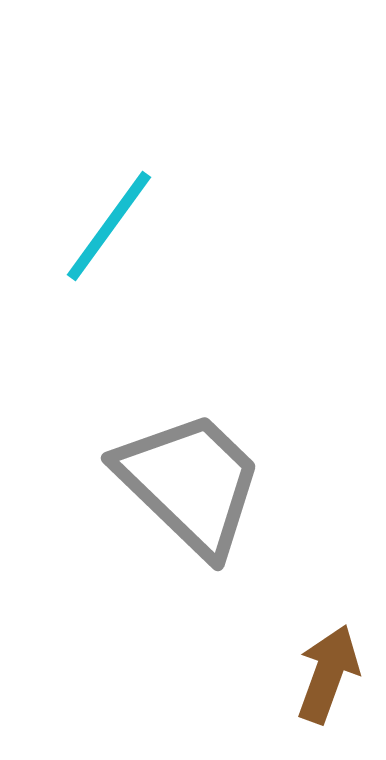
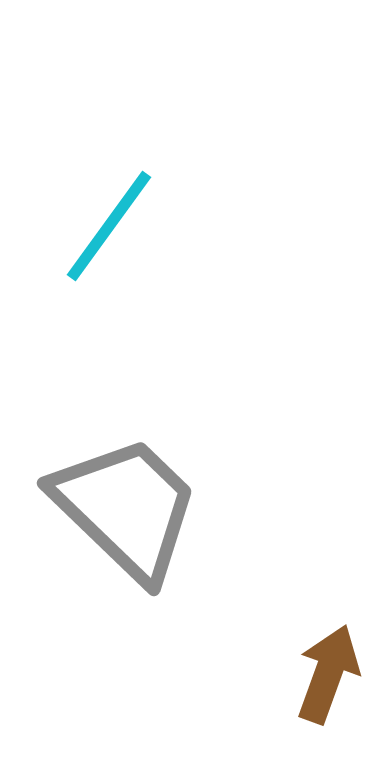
gray trapezoid: moved 64 px left, 25 px down
